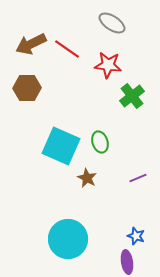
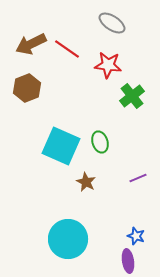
brown hexagon: rotated 20 degrees counterclockwise
brown star: moved 1 px left, 4 px down
purple ellipse: moved 1 px right, 1 px up
